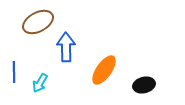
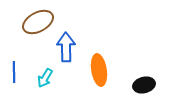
orange ellipse: moved 5 px left; rotated 44 degrees counterclockwise
cyan arrow: moved 5 px right, 5 px up
